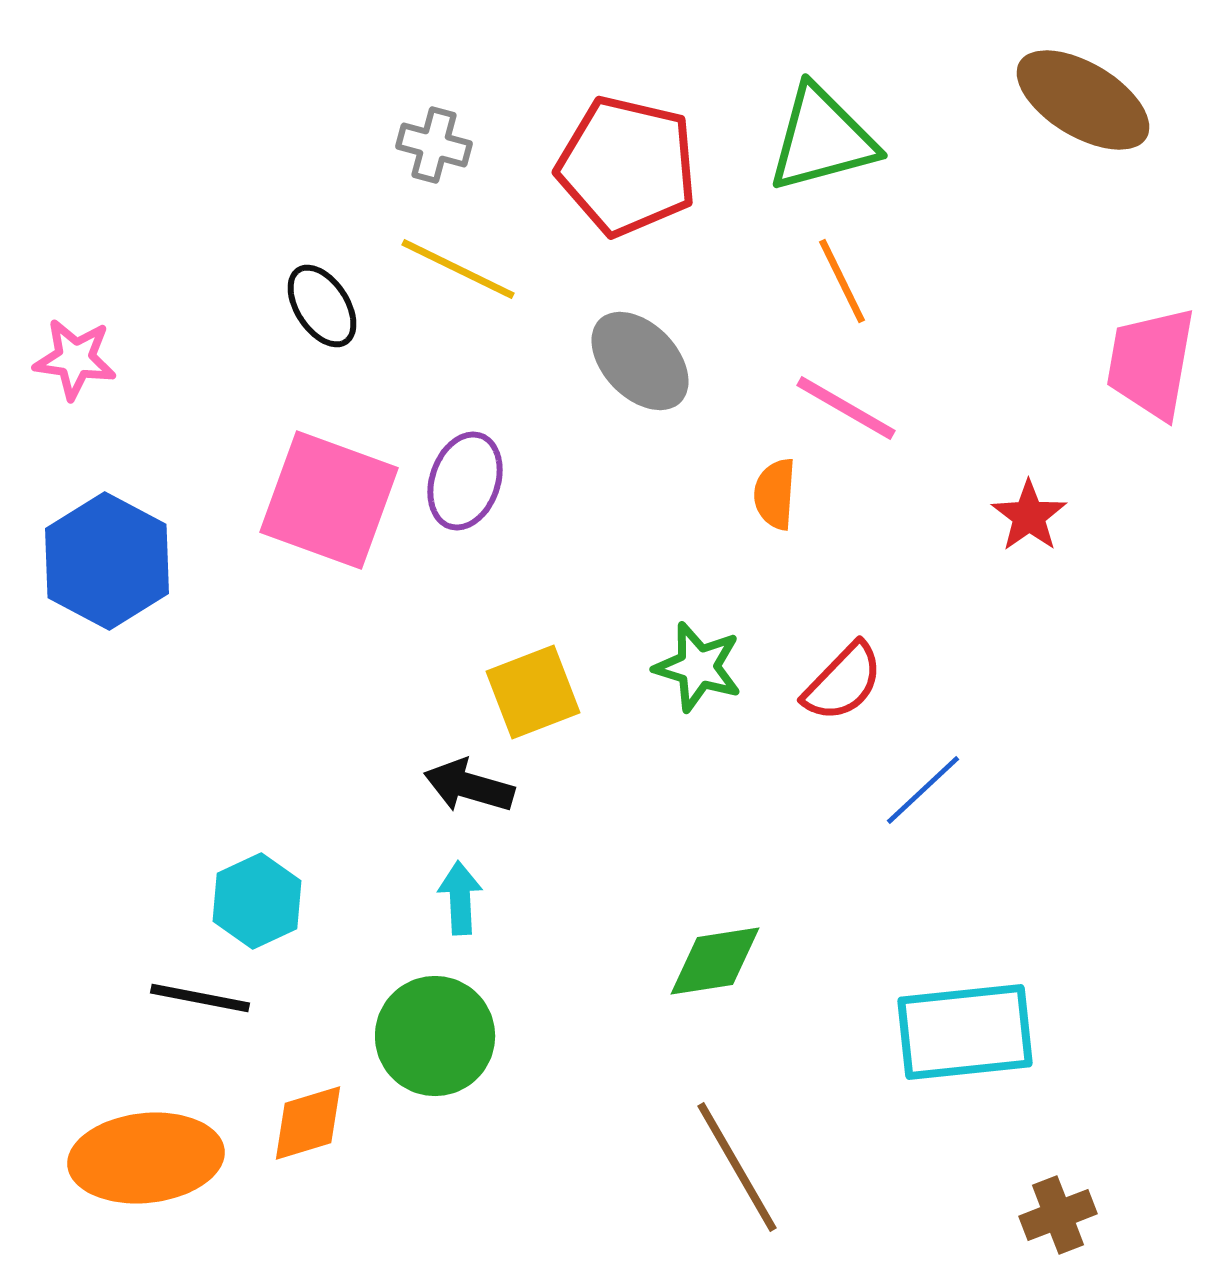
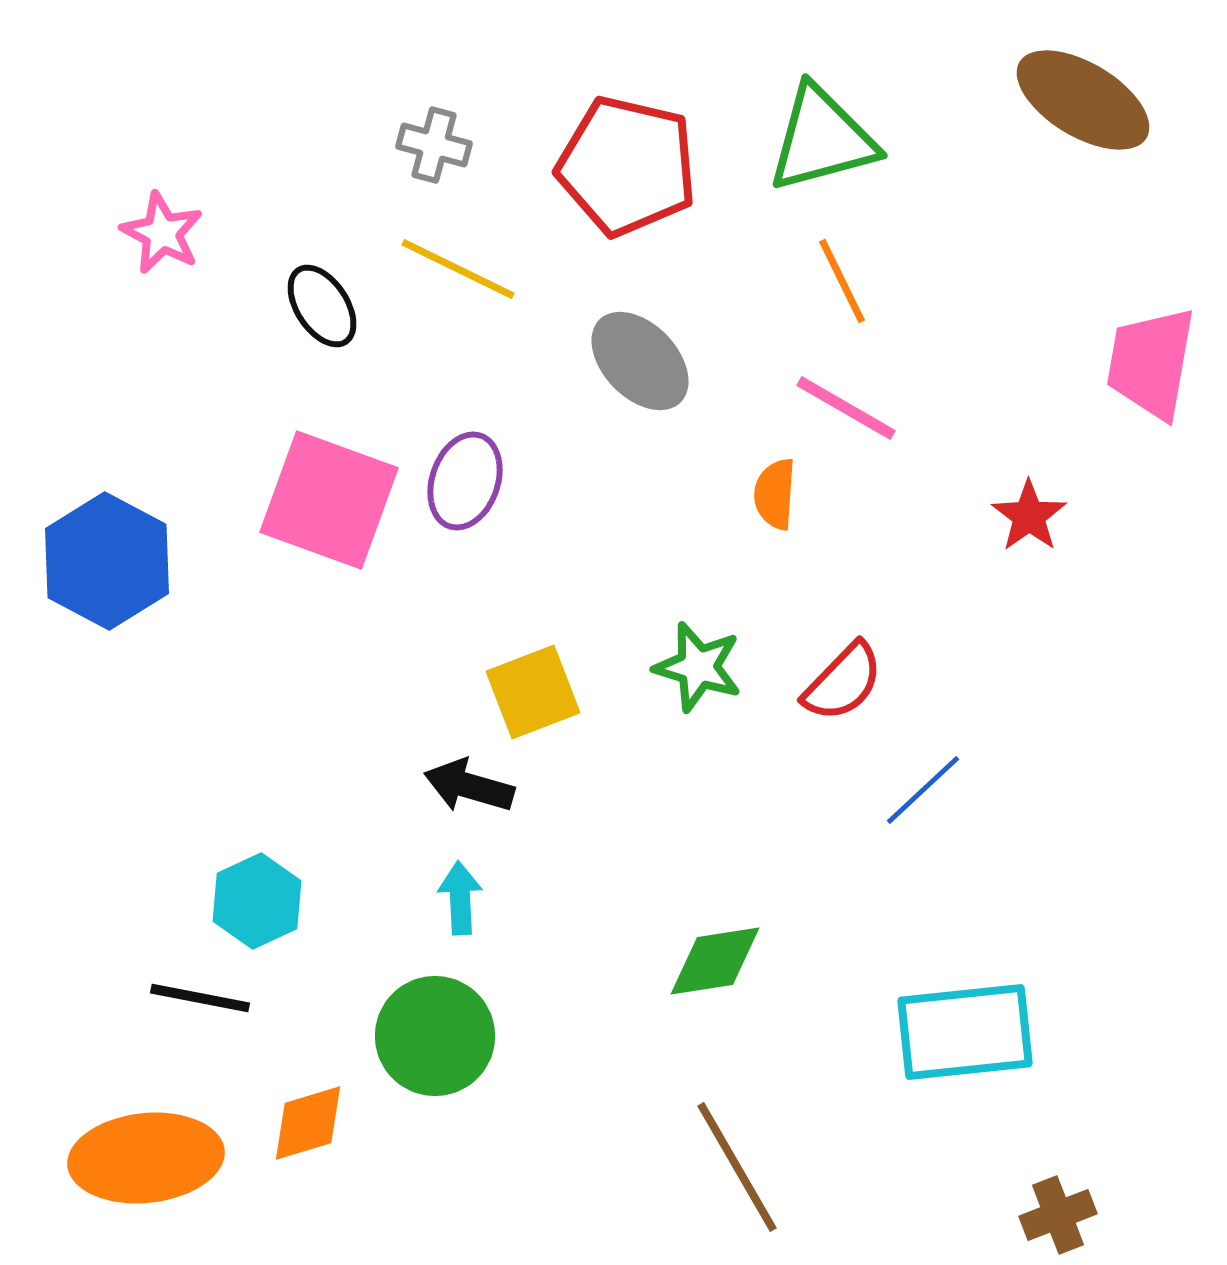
pink star: moved 87 px right, 126 px up; rotated 20 degrees clockwise
